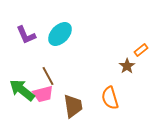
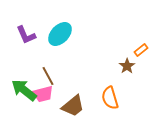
green arrow: moved 2 px right
brown trapezoid: rotated 60 degrees clockwise
